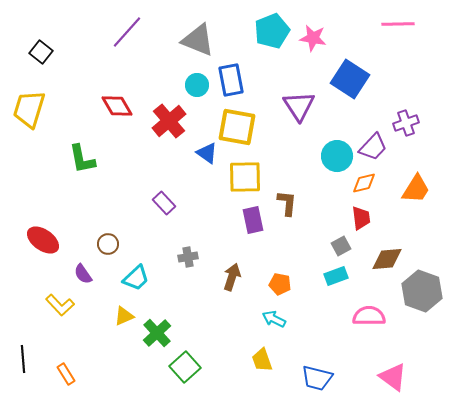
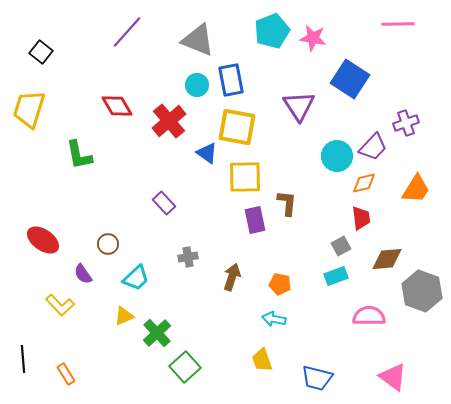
green L-shape at (82, 159): moved 3 px left, 4 px up
purple rectangle at (253, 220): moved 2 px right
cyan arrow at (274, 319): rotated 15 degrees counterclockwise
